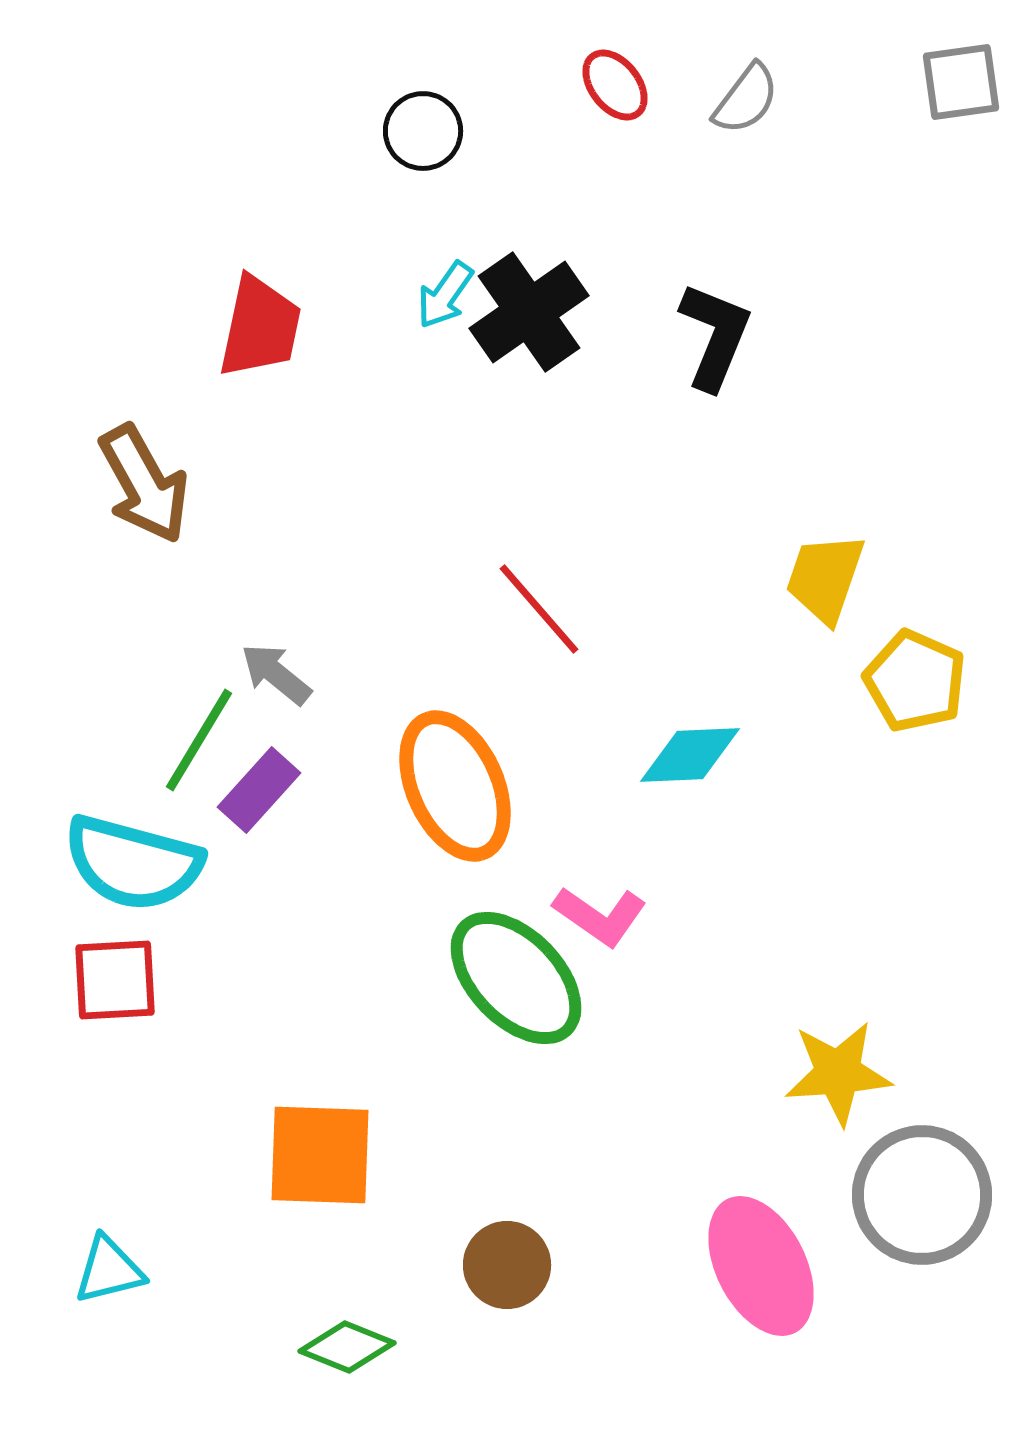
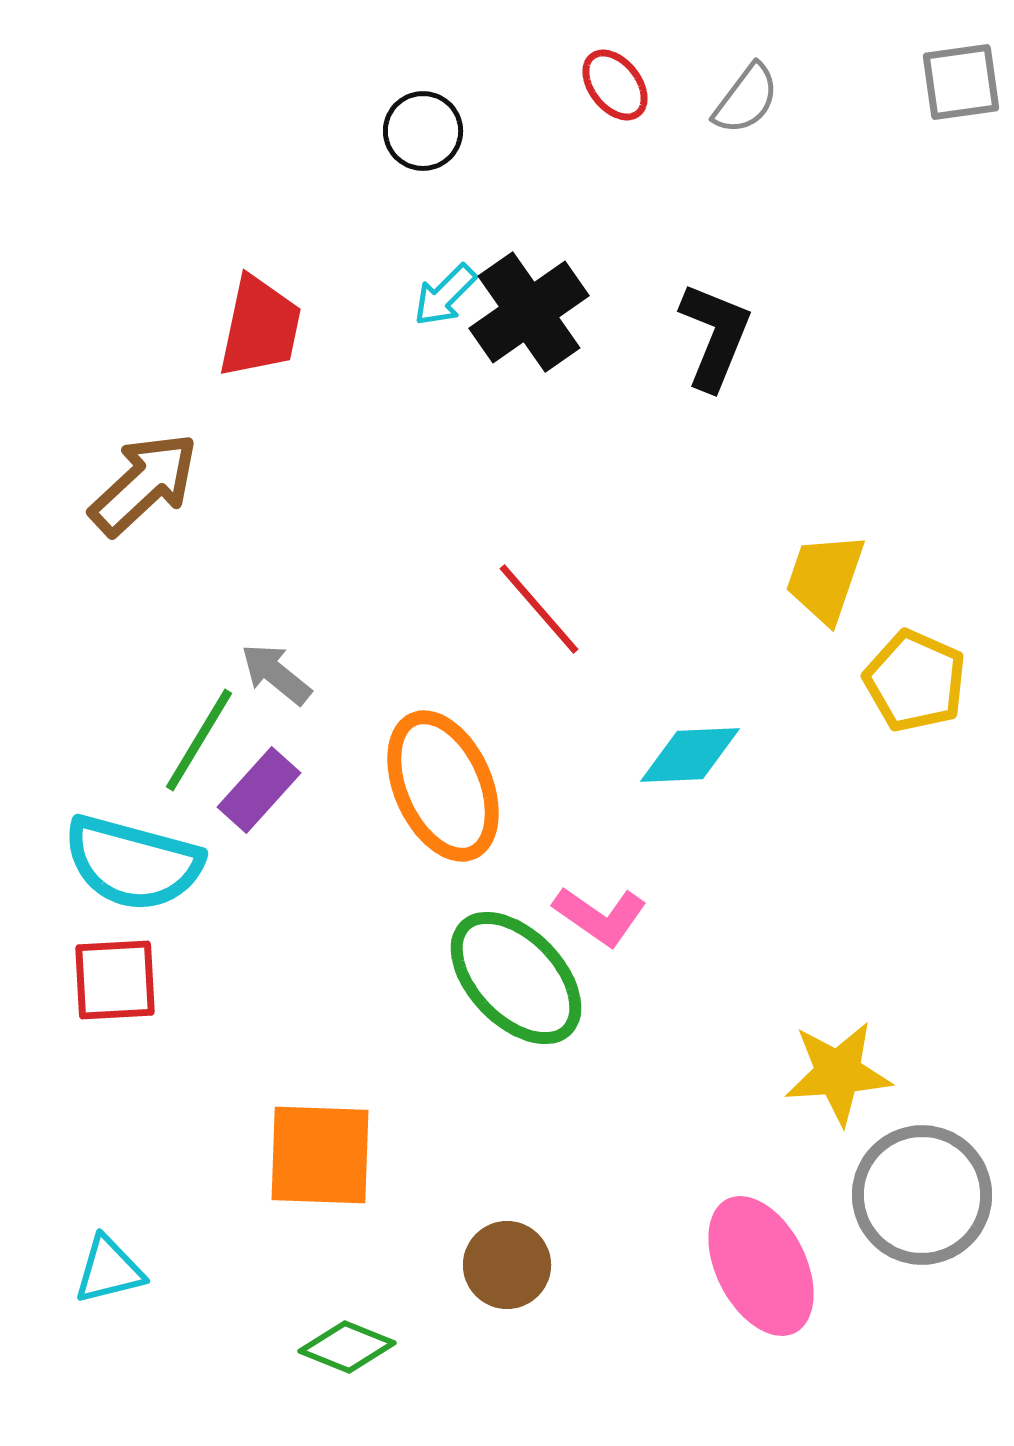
cyan arrow: rotated 10 degrees clockwise
brown arrow: rotated 104 degrees counterclockwise
orange ellipse: moved 12 px left
